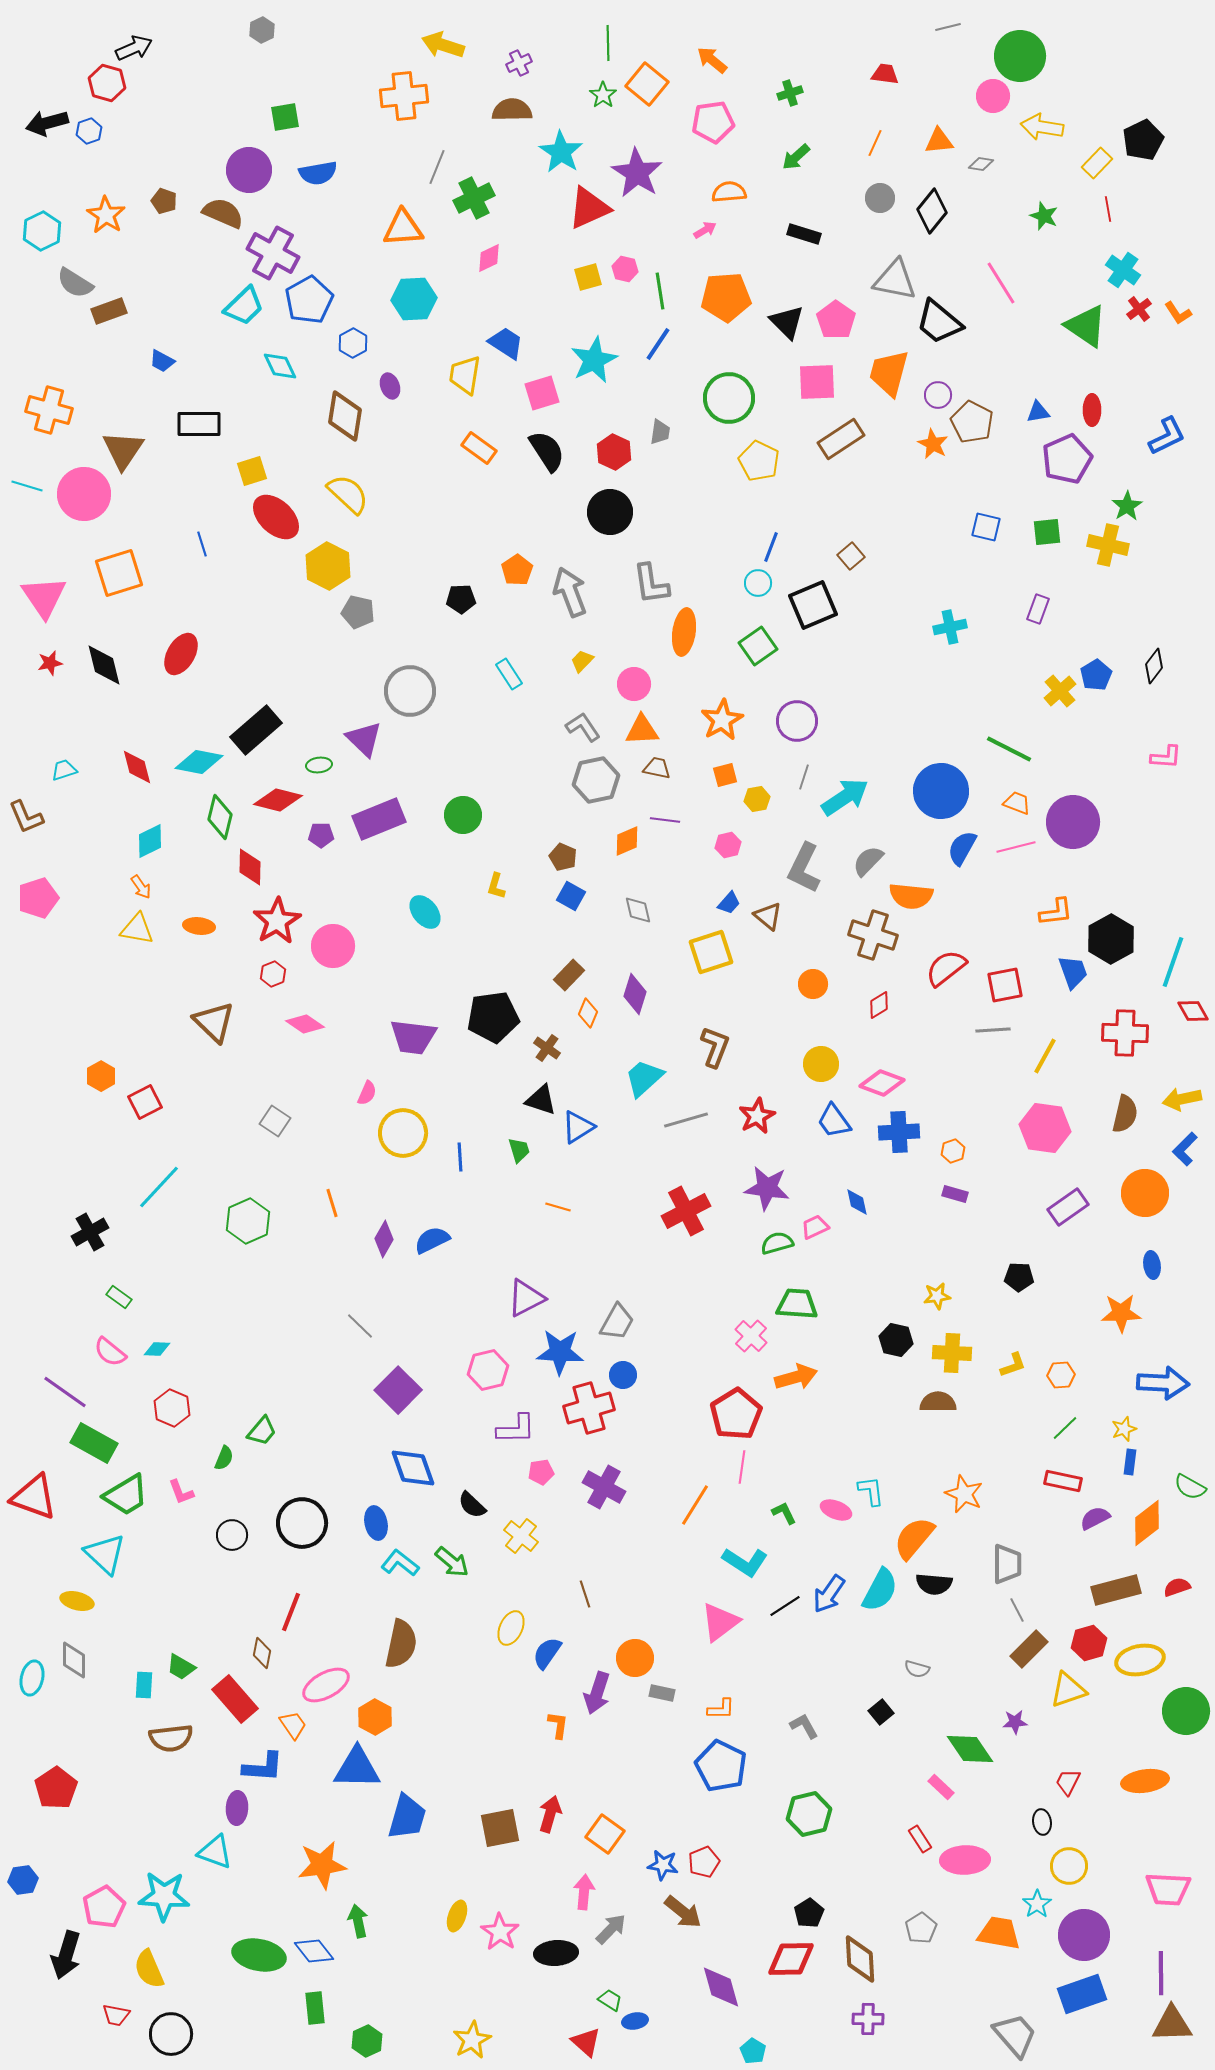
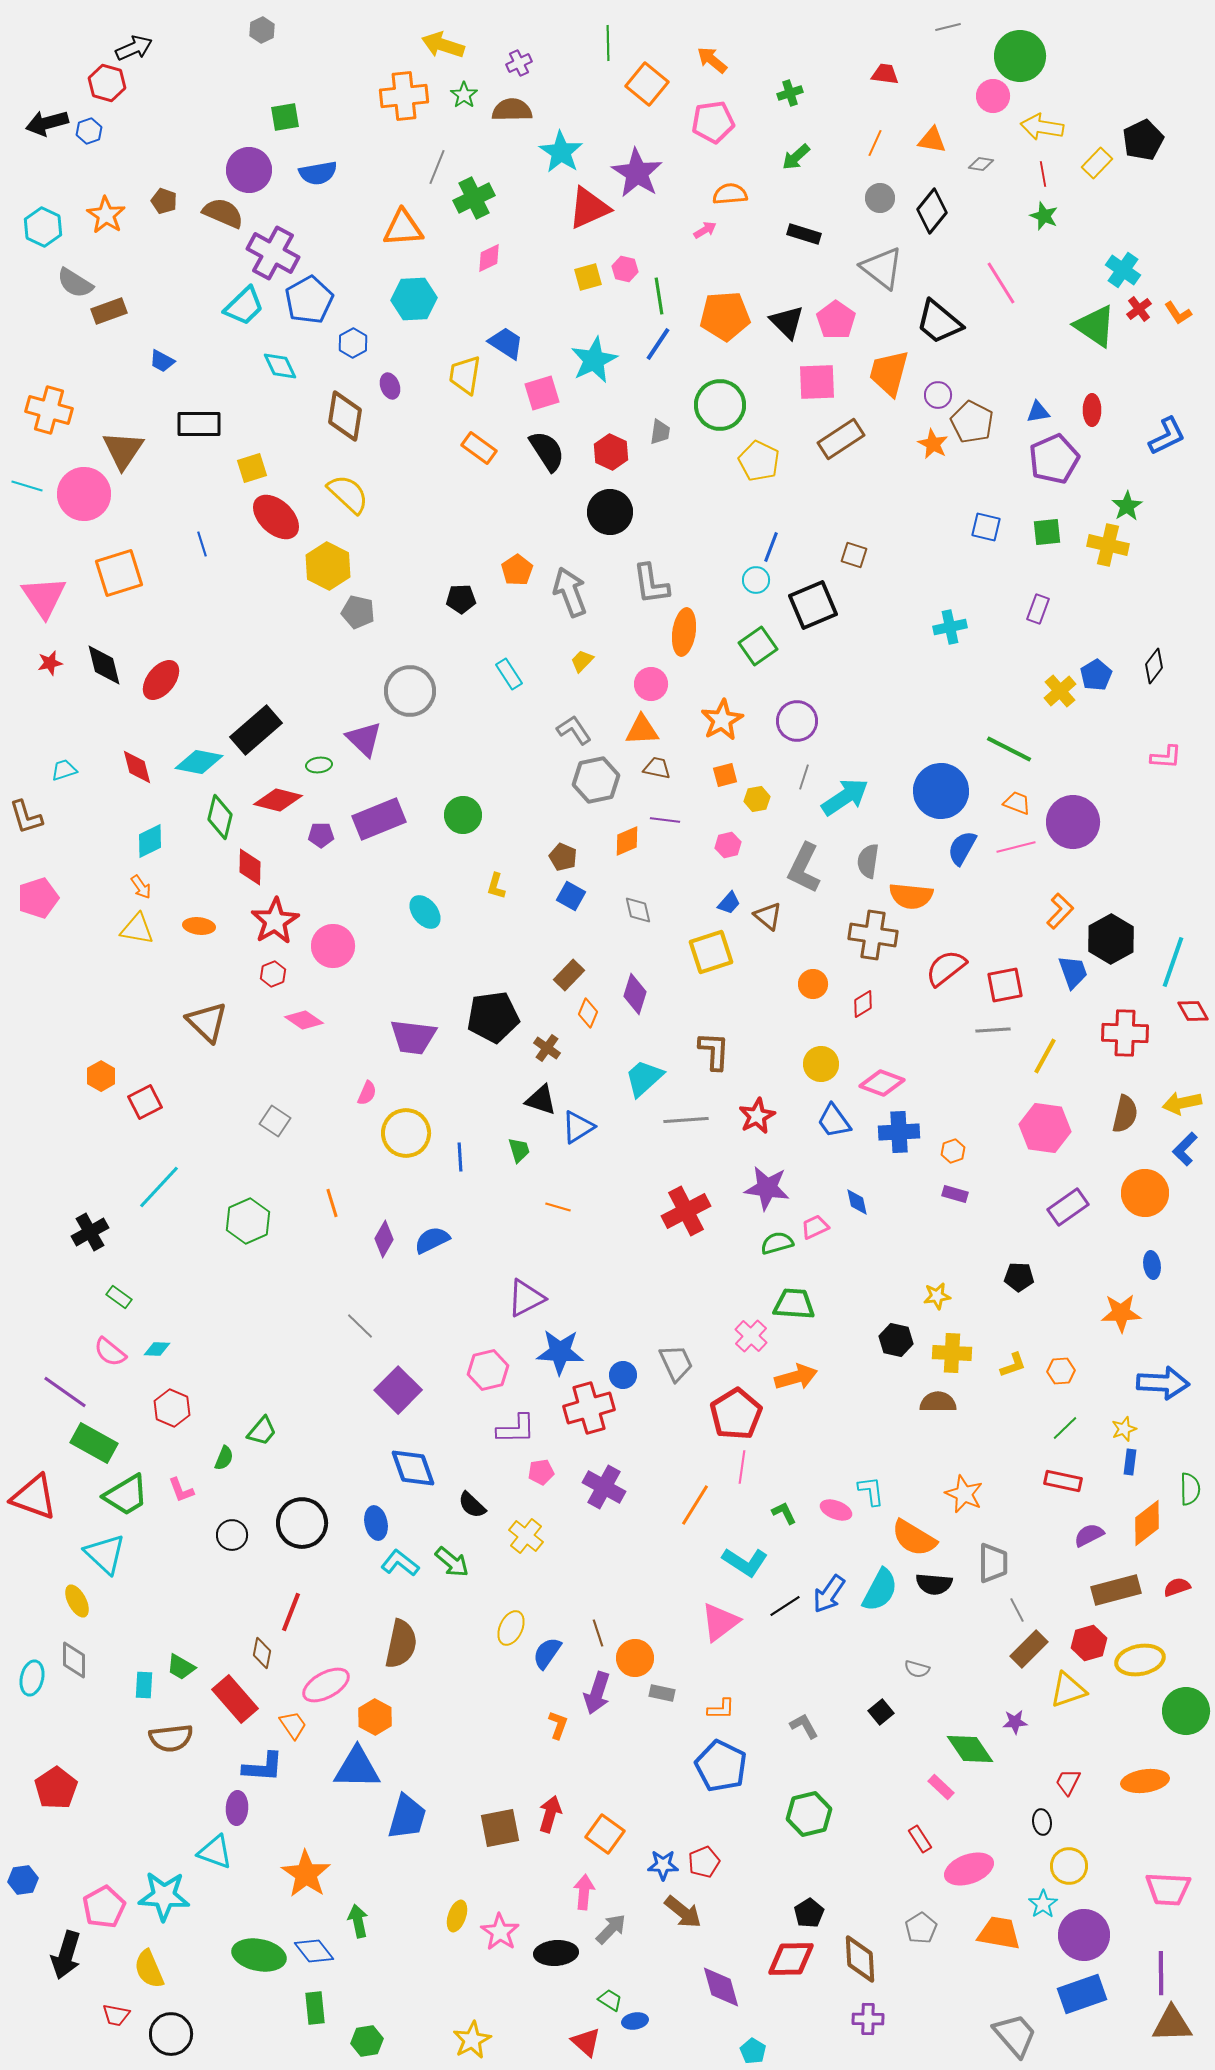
green star at (603, 95): moved 139 px left
orange triangle at (939, 141): moved 7 px left, 1 px up; rotated 16 degrees clockwise
orange semicircle at (729, 192): moved 1 px right, 2 px down
red line at (1108, 209): moved 65 px left, 35 px up
cyan hexagon at (42, 231): moved 1 px right, 4 px up; rotated 9 degrees counterclockwise
gray triangle at (895, 280): moved 13 px left, 12 px up; rotated 27 degrees clockwise
green line at (660, 291): moved 1 px left, 5 px down
orange pentagon at (726, 297): moved 1 px left, 19 px down
green triangle at (1086, 326): moved 9 px right
green circle at (729, 398): moved 9 px left, 7 px down
red hexagon at (614, 452): moved 3 px left
purple pentagon at (1067, 459): moved 13 px left
yellow square at (252, 471): moved 3 px up
brown square at (851, 556): moved 3 px right, 1 px up; rotated 32 degrees counterclockwise
cyan circle at (758, 583): moved 2 px left, 3 px up
red ellipse at (181, 654): moved 20 px left, 26 px down; rotated 9 degrees clockwise
pink circle at (634, 684): moved 17 px right
gray L-shape at (583, 727): moved 9 px left, 3 px down
brown L-shape at (26, 817): rotated 6 degrees clockwise
gray semicircle at (868, 861): rotated 36 degrees counterclockwise
orange L-shape at (1056, 912): moved 4 px right, 1 px up; rotated 39 degrees counterclockwise
red star at (277, 921): moved 2 px left
brown cross at (873, 935): rotated 9 degrees counterclockwise
red diamond at (879, 1005): moved 16 px left, 1 px up
brown triangle at (214, 1022): moved 7 px left
pink diamond at (305, 1024): moved 1 px left, 4 px up
brown L-shape at (715, 1047): moved 1 px left, 4 px down; rotated 18 degrees counterclockwise
yellow arrow at (1182, 1099): moved 4 px down
gray line at (686, 1120): rotated 12 degrees clockwise
yellow circle at (403, 1133): moved 3 px right
green trapezoid at (797, 1304): moved 3 px left
gray trapezoid at (617, 1322): moved 59 px right, 41 px down; rotated 54 degrees counterclockwise
orange hexagon at (1061, 1375): moved 4 px up
green semicircle at (1190, 1487): moved 2 px down; rotated 120 degrees counterclockwise
pink L-shape at (181, 1492): moved 2 px up
purple semicircle at (1095, 1518): moved 6 px left, 17 px down
yellow cross at (521, 1536): moved 5 px right
orange semicircle at (914, 1538): rotated 99 degrees counterclockwise
gray trapezoid at (1007, 1564): moved 14 px left, 1 px up
brown line at (585, 1594): moved 13 px right, 39 px down
yellow ellipse at (77, 1601): rotated 48 degrees clockwise
orange L-shape at (558, 1725): rotated 12 degrees clockwise
pink ellipse at (965, 1860): moved 4 px right, 9 px down; rotated 18 degrees counterclockwise
orange star at (322, 1865): moved 16 px left, 9 px down; rotated 30 degrees counterclockwise
blue star at (663, 1865): rotated 8 degrees counterclockwise
cyan star at (1037, 1904): moved 6 px right
green hexagon at (367, 2041): rotated 16 degrees clockwise
